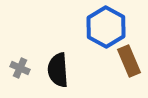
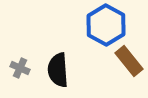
blue hexagon: moved 2 px up
brown rectangle: rotated 16 degrees counterclockwise
